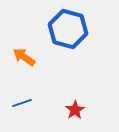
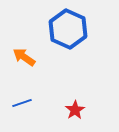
blue hexagon: rotated 9 degrees clockwise
